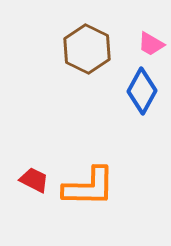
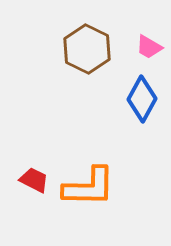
pink trapezoid: moved 2 px left, 3 px down
blue diamond: moved 8 px down
